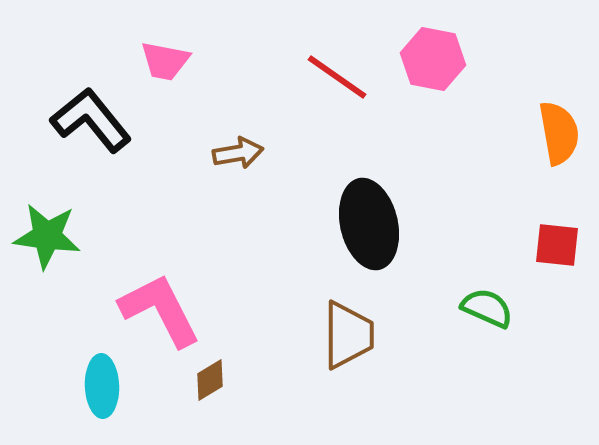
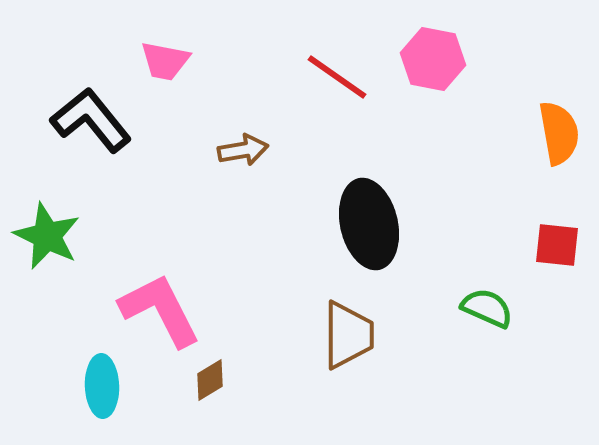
brown arrow: moved 5 px right, 3 px up
green star: rotated 18 degrees clockwise
